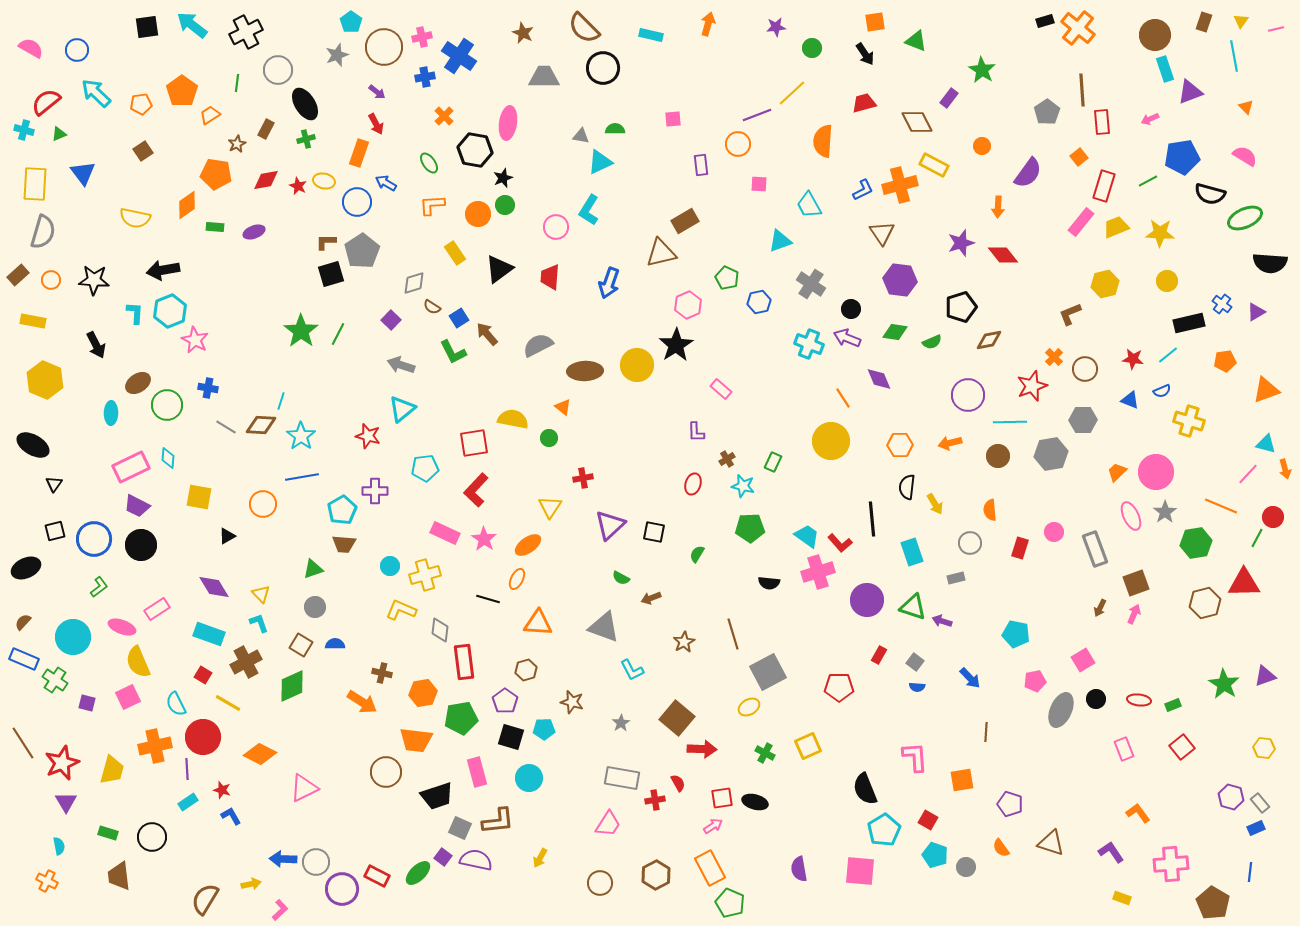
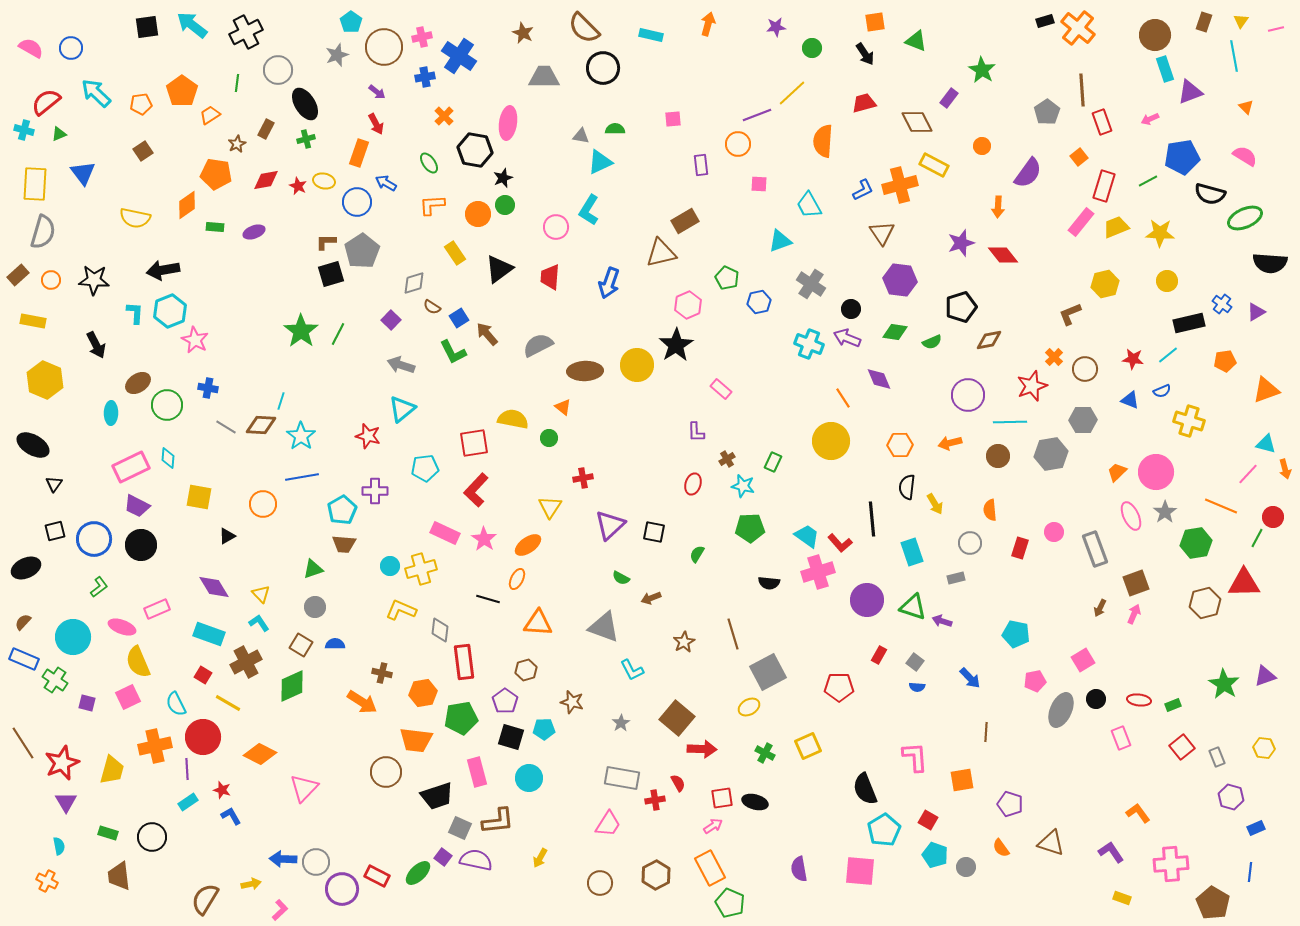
blue circle at (77, 50): moved 6 px left, 2 px up
red rectangle at (1102, 122): rotated 15 degrees counterclockwise
yellow cross at (425, 575): moved 4 px left, 6 px up
pink rectangle at (157, 609): rotated 10 degrees clockwise
cyan L-shape at (259, 623): rotated 15 degrees counterclockwise
pink rectangle at (1124, 749): moved 3 px left, 11 px up
pink triangle at (304, 788): rotated 20 degrees counterclockwise
gray rectangle at (1260, 803): moved 43 px left, 46 px up; rotated 18 degrees clockwise
